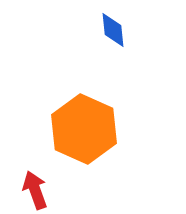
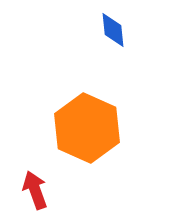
orange hexagon: moved 3 px right, 1 px up
